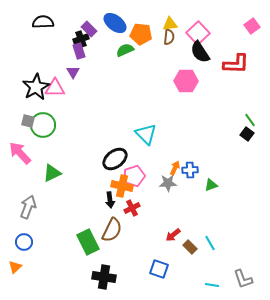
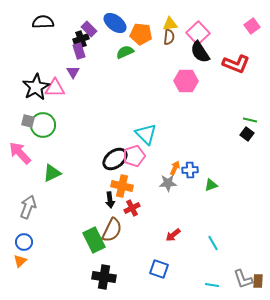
green semicircle at (125, 50): moved 2 px down
red L-shape at (236, 64): rotated 20 degrees clockwise
green line at (250, 120): rotated 40 degrees counterclockwise
pink pentagon at (134, 176): moved 20 px up
green rectangle at (88, 242): moved 6 px right, 2 px up
cyan line at (210, 243): moved 3 px right
brown rectangle at (190, 247): moved 68 px right, 34 px down; rotated 48 degrees clockwise
orange triangle at (15, 267): moved 5 px right, 6 px up
